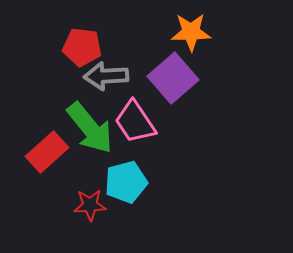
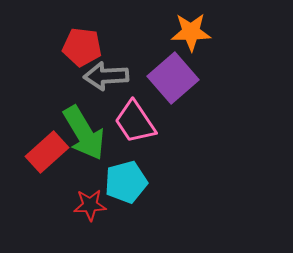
green arrow: moved 6 px left, 5 px down; rotated 8 degrees clockwise
